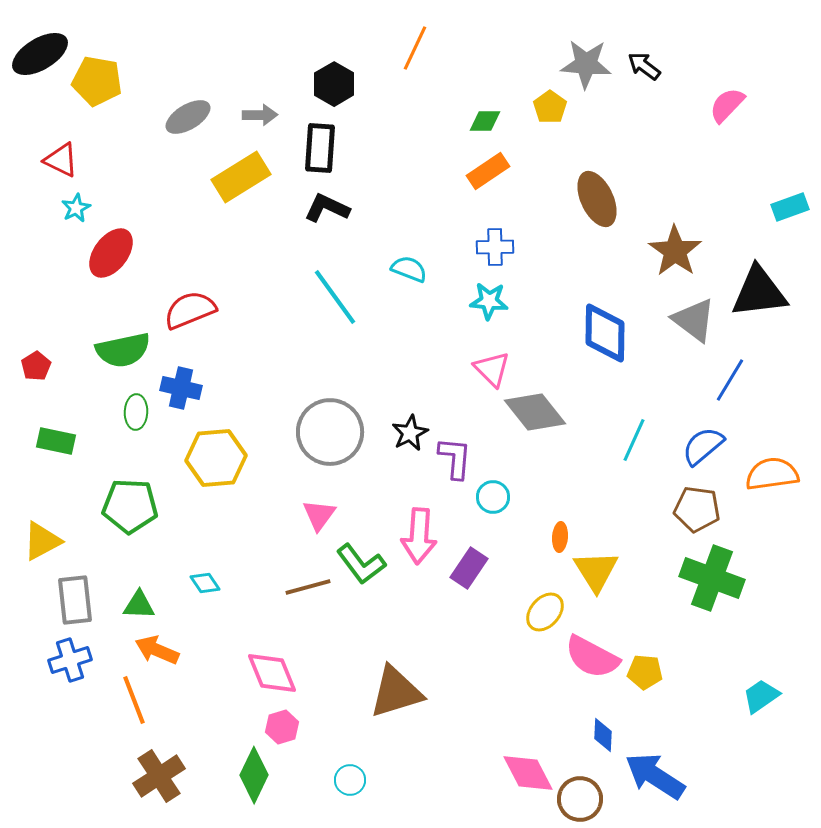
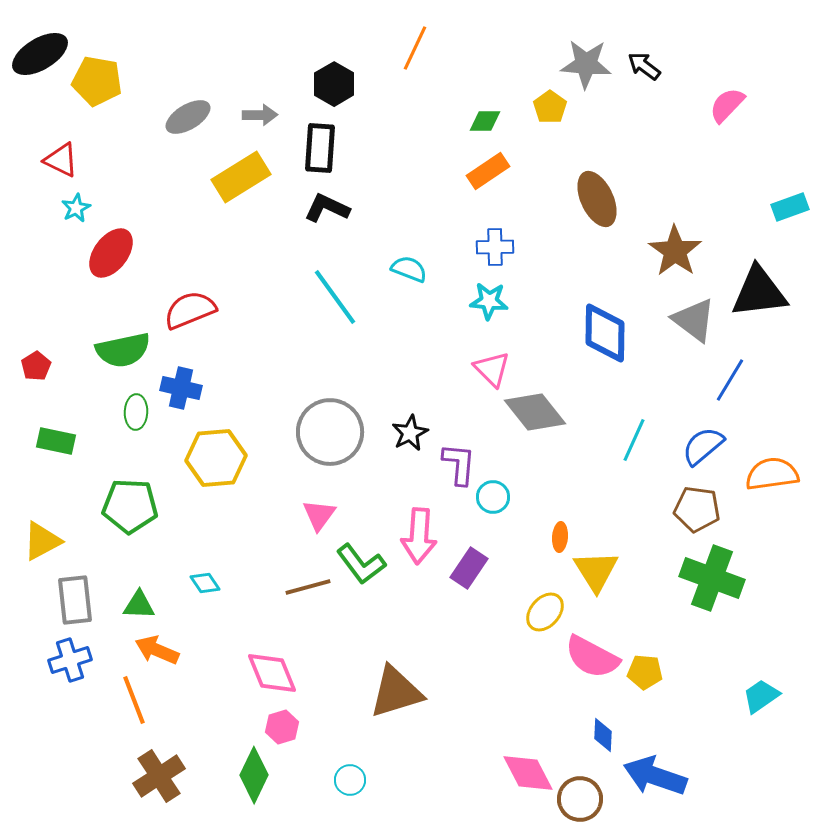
purple L-shape at (455, 458): moved 4 px right, 6 px down
blue arrow at (655, 776): rotated 14 degrees counterclockwise
